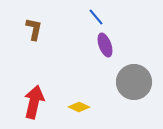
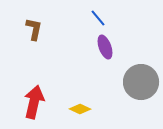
blue line: moved 2 px right, 1 px down
purple ellipse: moved 2 px down
gray circle: moved 7 px right
yellow diamond: moved 1 px right, 2 px down
